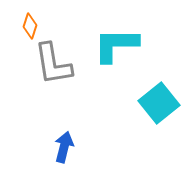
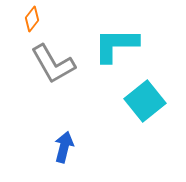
orange diamond: moved 2 px right, 7 px up; rotated 20 degrees clockwise
gray L-shape: rotated 21 degrees counterclockwise
cyan square: moved 14 px left, 2 px up
